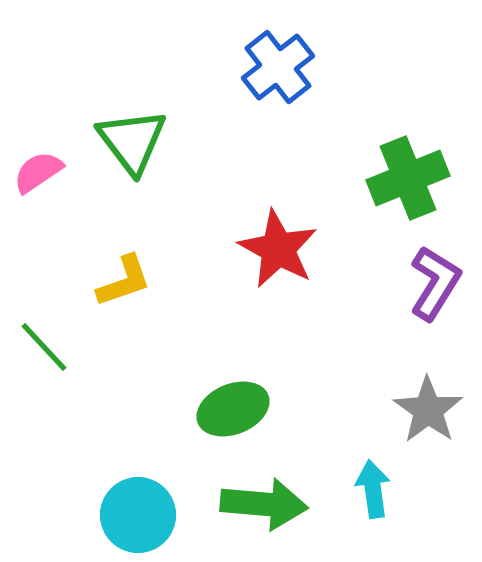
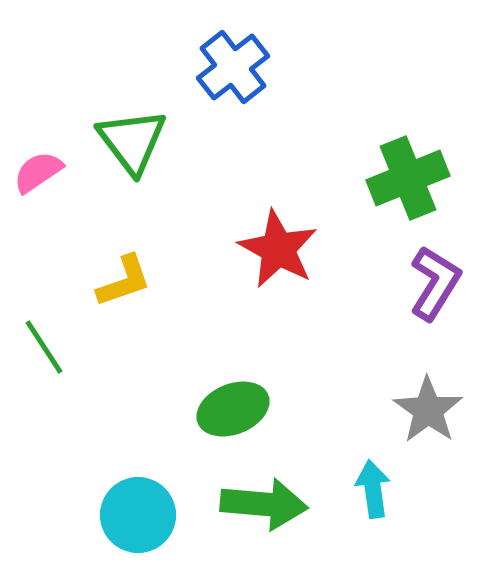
blue cross: moved 45 px left
green line: rotated 10 degrees clockwise
